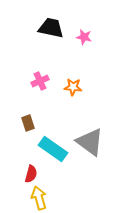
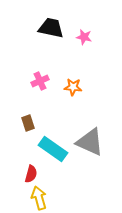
gray triangle: rotated 12 degrees counterclockwise
